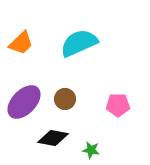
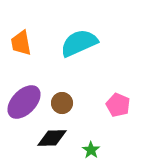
orange trapezoid: rotated 124 degrees clockwise
brown circle: moved 3 px left, 4 px down
pink pentagon: rotated 25 degrees clockwise
black diamond: moved 1 px left; rotated 12 degrees counterclockwise
green star: rotated 24 degrees clockwise
